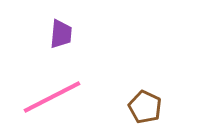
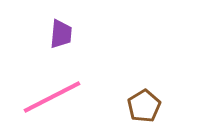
brown pentagon: moved 1 px left, 1 px up; rotated 16 degrees clockwise
